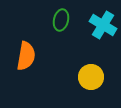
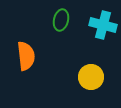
cyan cross: rotated 16 degrees counterclockwise
orange semicircle: rotated 16 degrees counterclockwise
